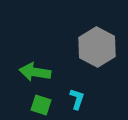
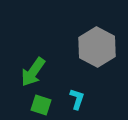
green arrow: moved 2 px left; rotated 64 degrees counterclockwise
